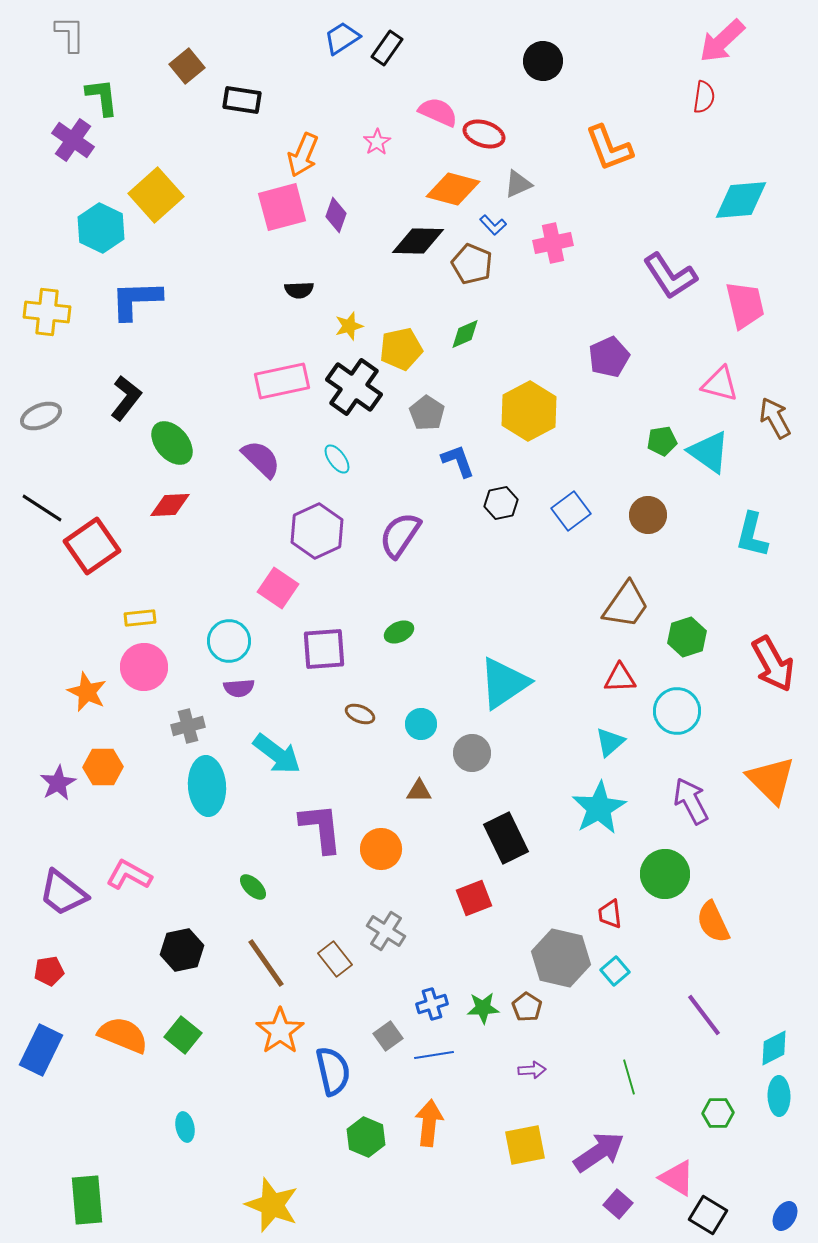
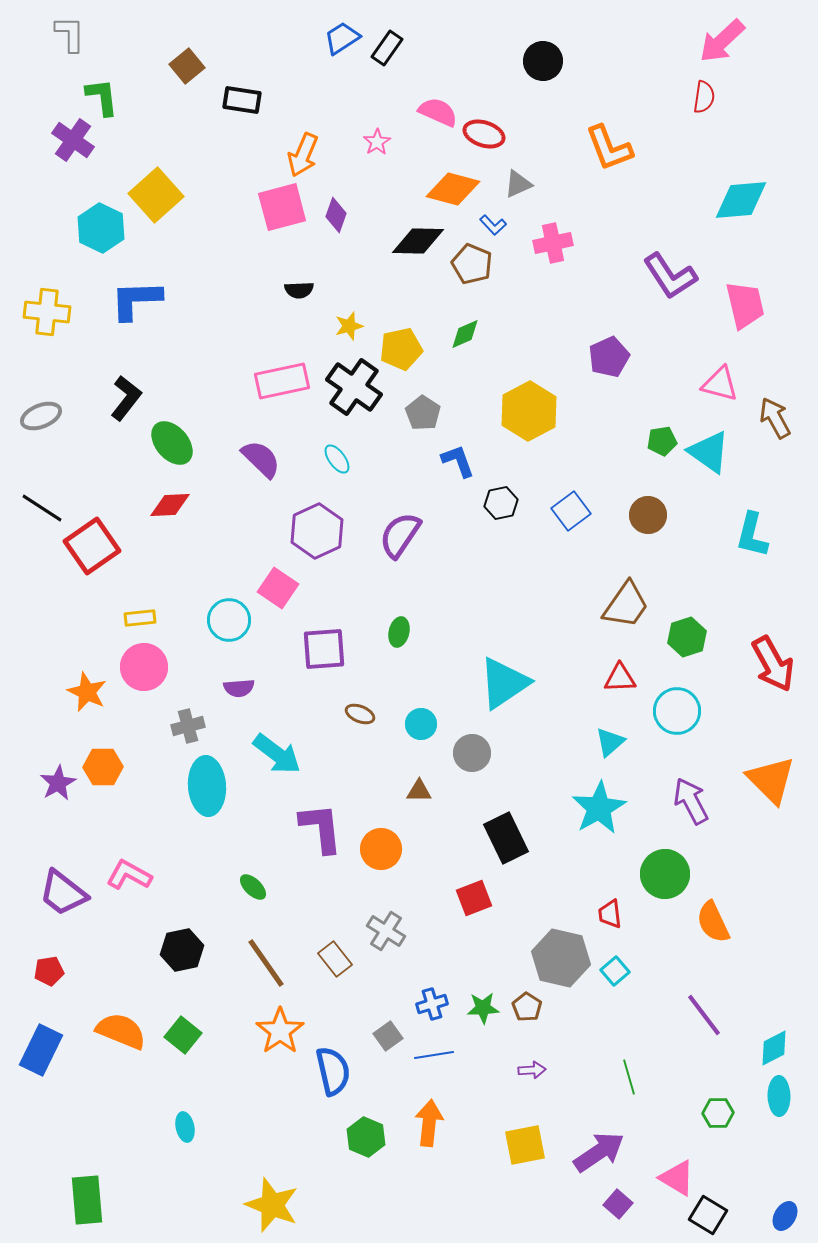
gray pentagon at (427, 413): moved 4 px left
green ellipse at (399, 632): rotated 52 degrees counterclockwise
cyan circle at (229, 641): moved 21 px up
orange semicircle at (123, 1035): moved 2 px left, 4 px up
